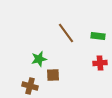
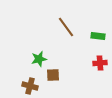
brown line: moved 6 px up
